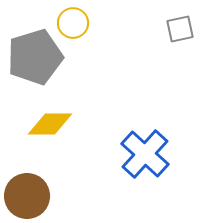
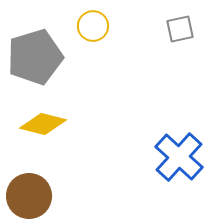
yellow circle: moved 20 px right, 3 px down
yellow diamond: moved 7 px left; rotated 15 degrees clockwise
blue cross: moved 34 px right, 3 px down
brown circle: moved 2 px right
